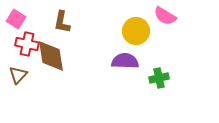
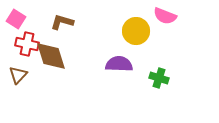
pink semicircle: rotated 10 degrees counterclockwise
brown L-shape: rotated 95 degrees clockwise
brown diamond: rotated 8 degrees counterclockwise
purple semicircle: moved 6 px left, 3 px down
green cross: rotated 30 degrees clockwise
